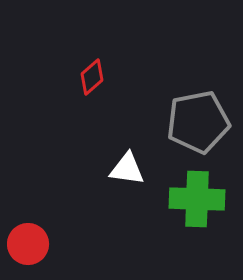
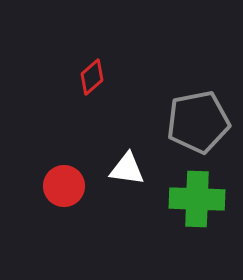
red circle: moved 36 px right, 58 px up
